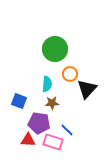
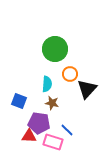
brown star: rotated 16 degrees clockwise
red triangle: moved 1 px right, 4 px up
